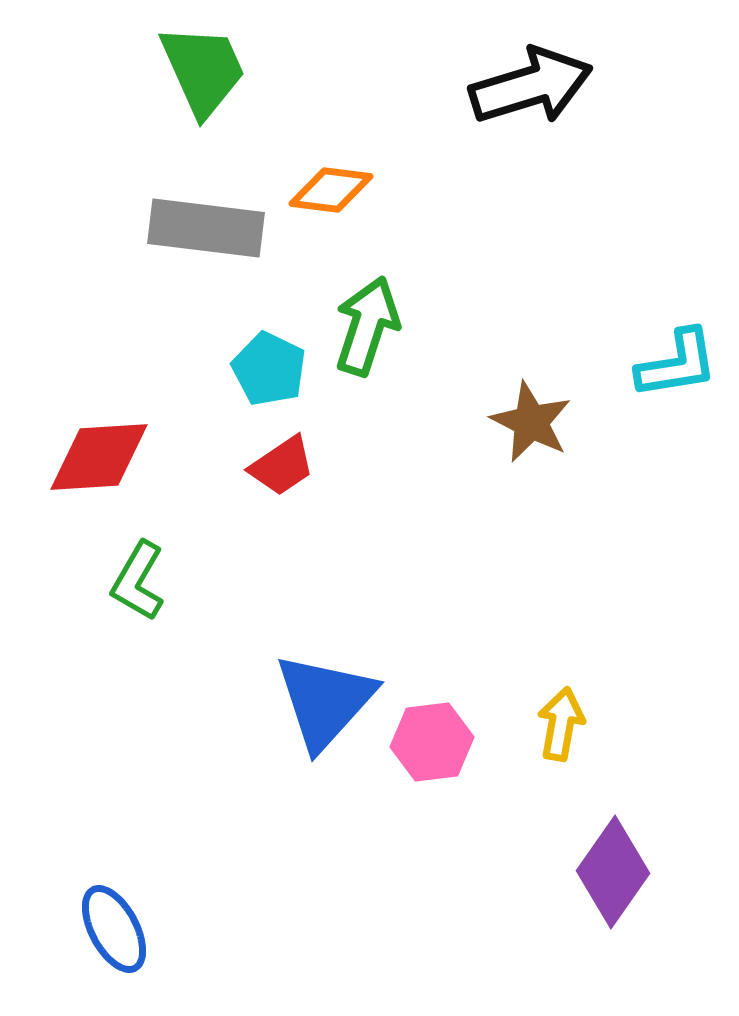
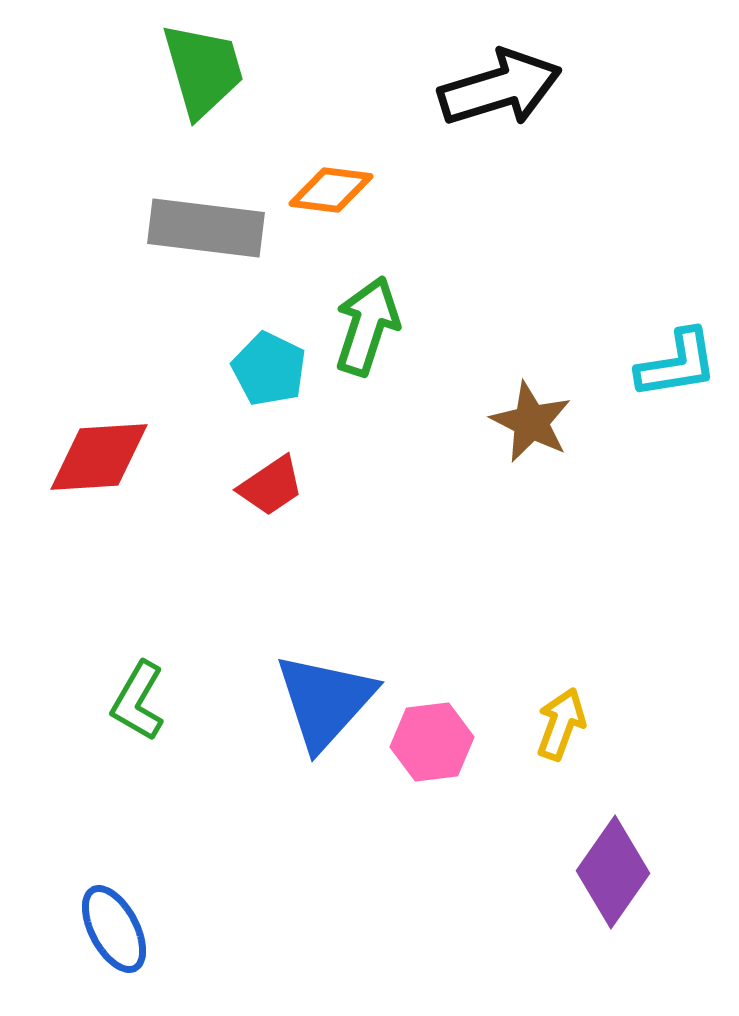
green trapezoid: rotated 8 degrees clockwise
black arrow: moved 31 px left, 2 px down
red trapezoid: moved 11 px left, 20 px down
green L-shape: moved 120 px down
yellow arrow: rotated 10 degrees clockwise
